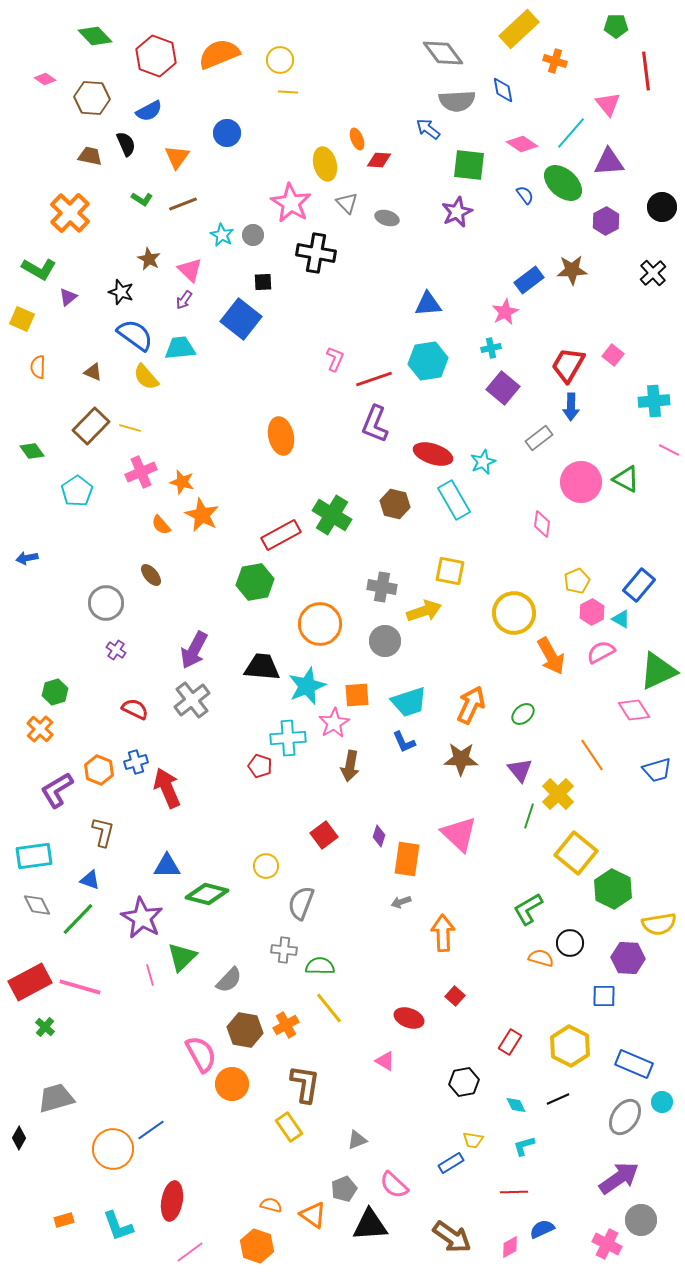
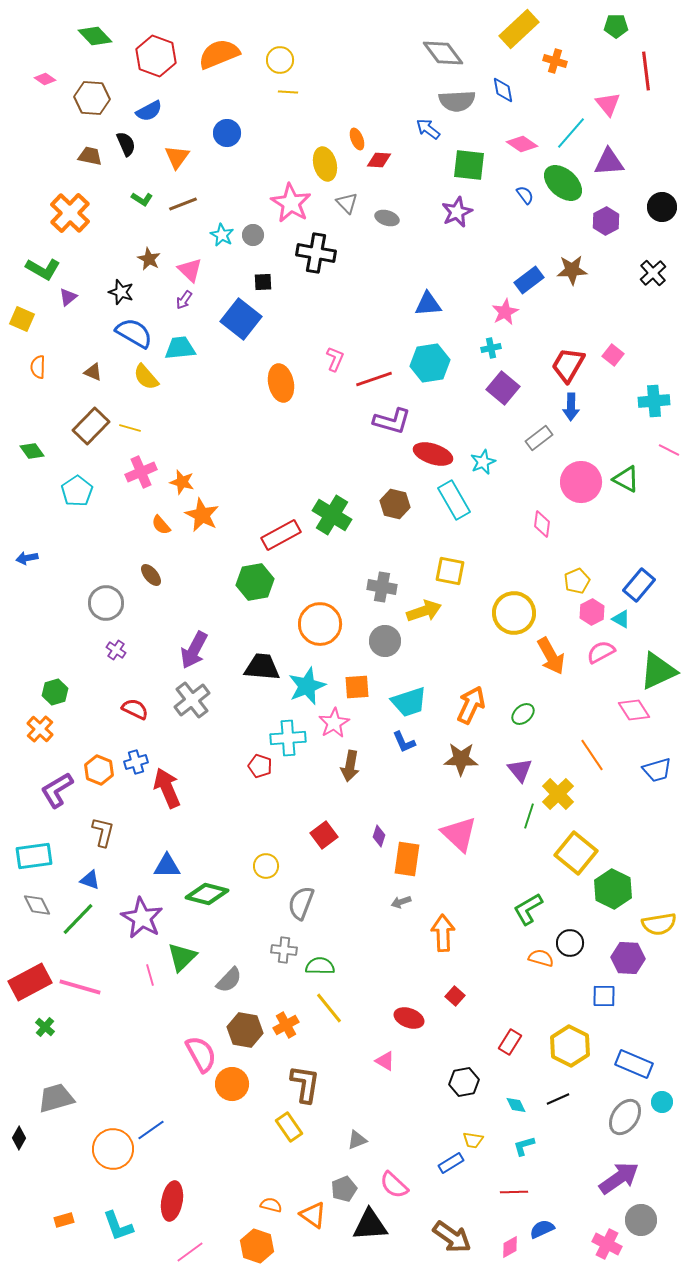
green L-shape at (39, 269): moved 4 px right
blue semicircle at (135, 335): moved 1 px left, 2 px up; rotated 6 degrees counterclockwise
cyan hexagon at (428, 361): moved 2 px right, 2 px down
purple L-shape at (375, 424): moved 17 px right, 3 px up; rotated 96 degrees counterclockwise
orange ellipse at (281, 436): moved 53 px up
orange square at (357, 695): moved 8 px up
